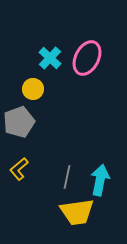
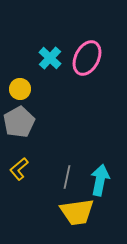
yellow circle: moved 13 px left
gray pentagon: rotated 8 degrees counterclockwise
